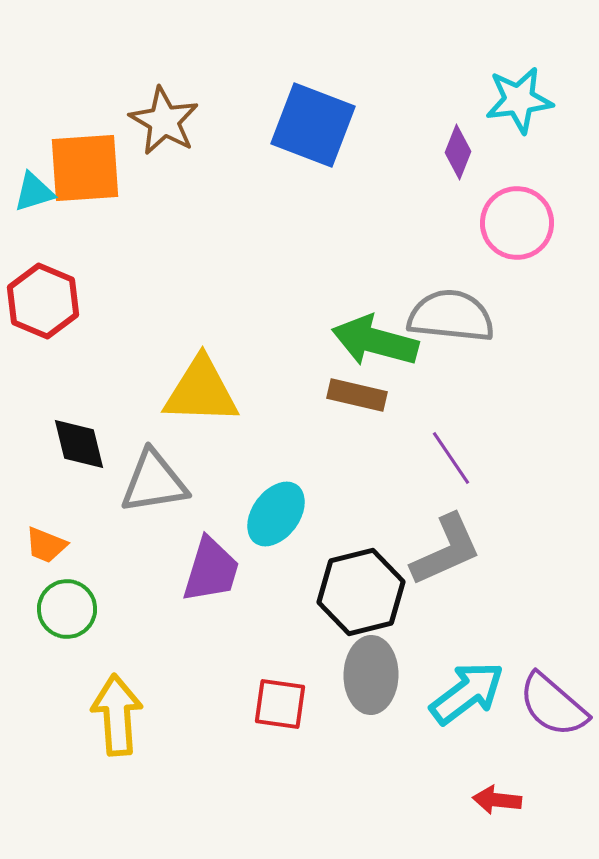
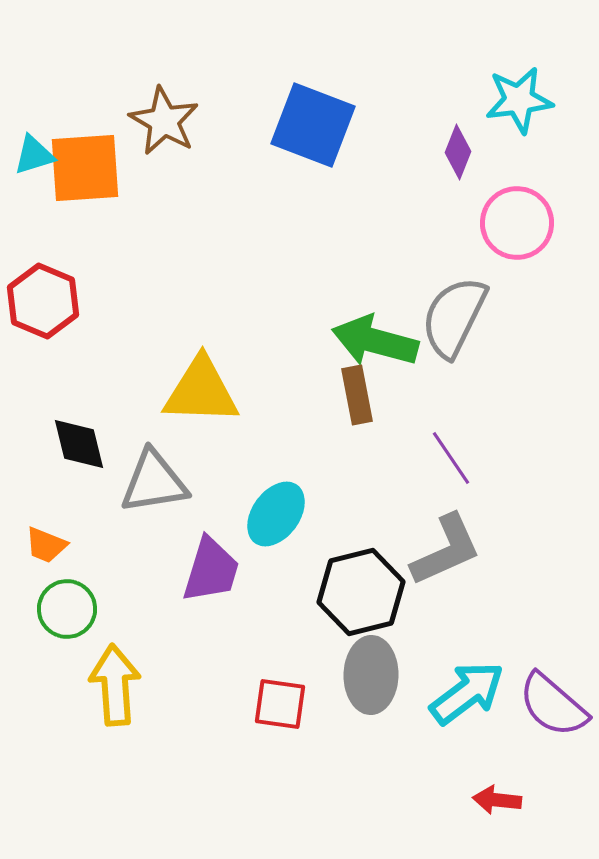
cyan triangle: moved 37 px up
gray semicircle: moved 3 px right, 1 px down; rotated 70 degrees counterclockwise
brown rectangle: rotated 66 degrees clockwise
yellow arrow: moved 2 px left, 30 px up
